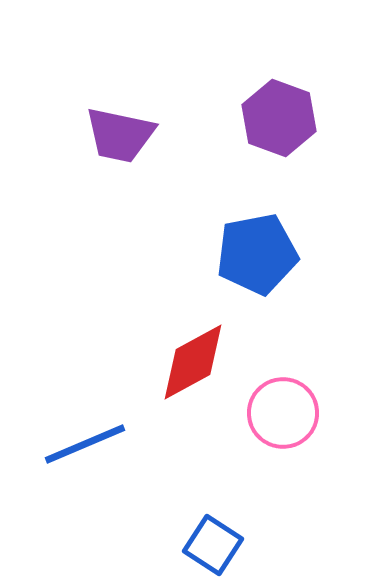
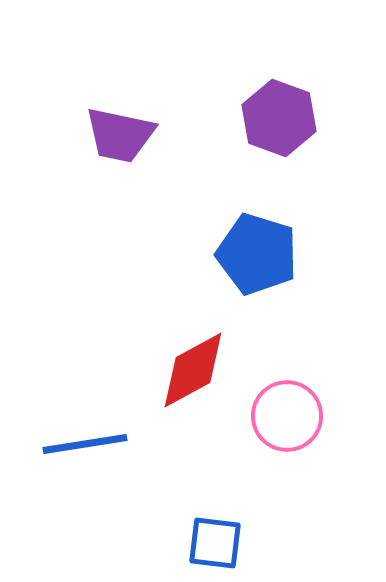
blue pentagon: rotated 28 degrees clockwise
red diamond: moved 8 px down
pink circle: moved 4 px right, 3 px down
blue line: rotated 14 degrees clockwise
blue square: moved 2 px right, 2 px up; rotated 26 degrees counterclockwise
